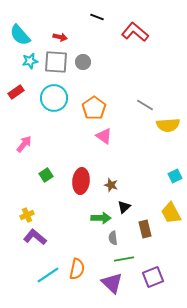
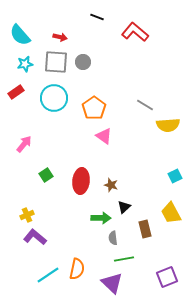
cyan star: moved 5 px left, 3 px down
purple square: moved 14 px right
